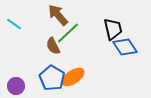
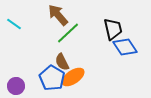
brown semicircle: moved 9 px right, 16 px down
